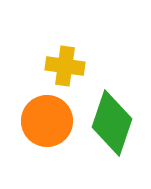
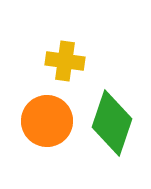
yellow cross: moved 5 px up
